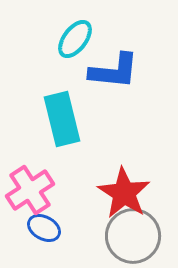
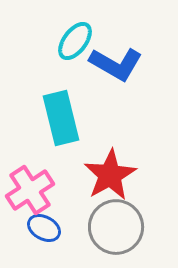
cyan ellipse: moved 2 px down
blue L-shape: moved 2 px right, 7 px up; rotated 24 degrees clockwise
cyan rectangle: moved 1 px left, 1 px up
red star: moved 14 px left, 18 px up; rotated 10 degrees clockwise
gray circle: moved 17 px left, 9 px up
